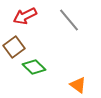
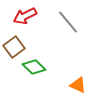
gray line: moved 1 px left, 2 px down
orange triangle: rotated 12 degrees counterclockwise
